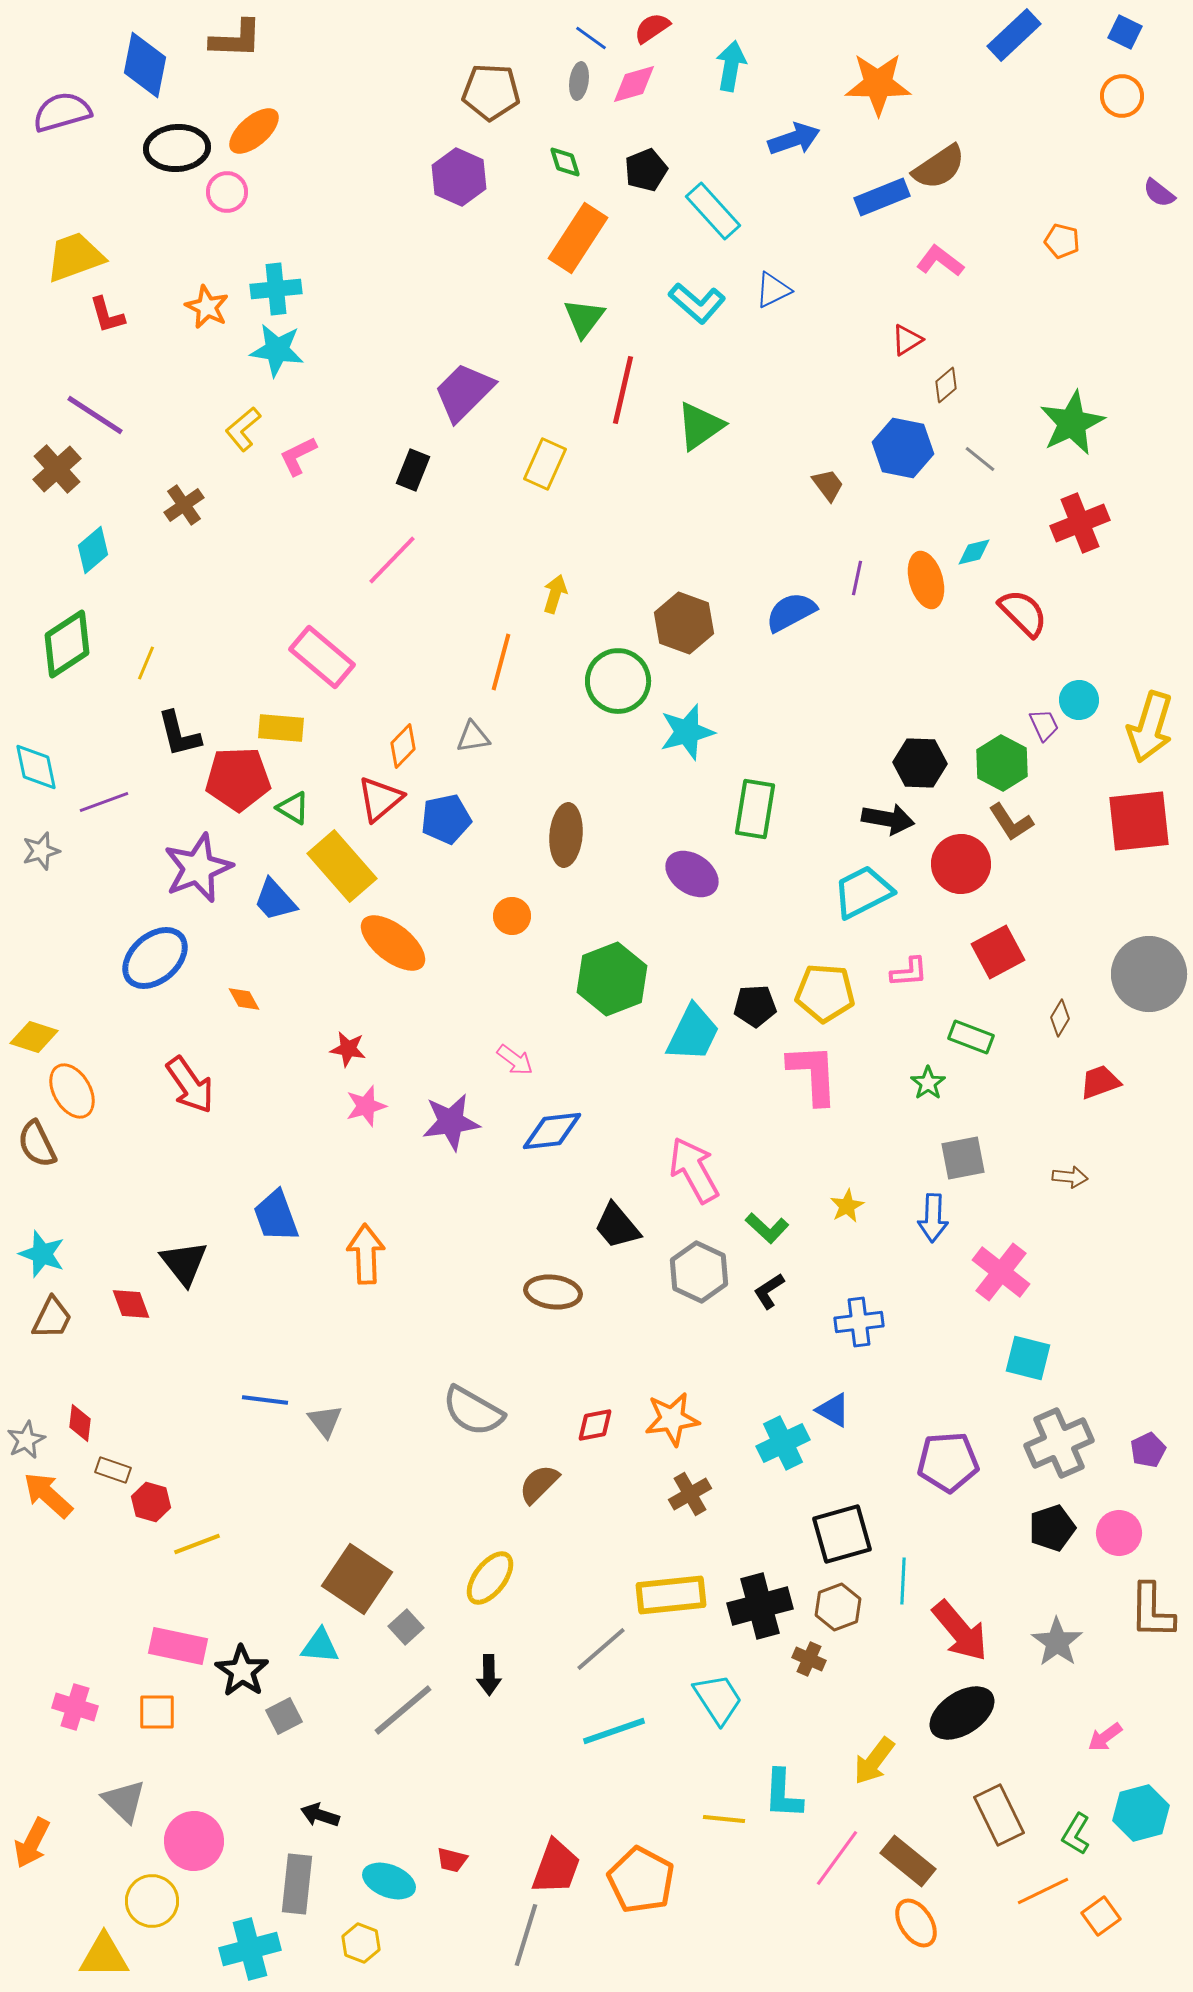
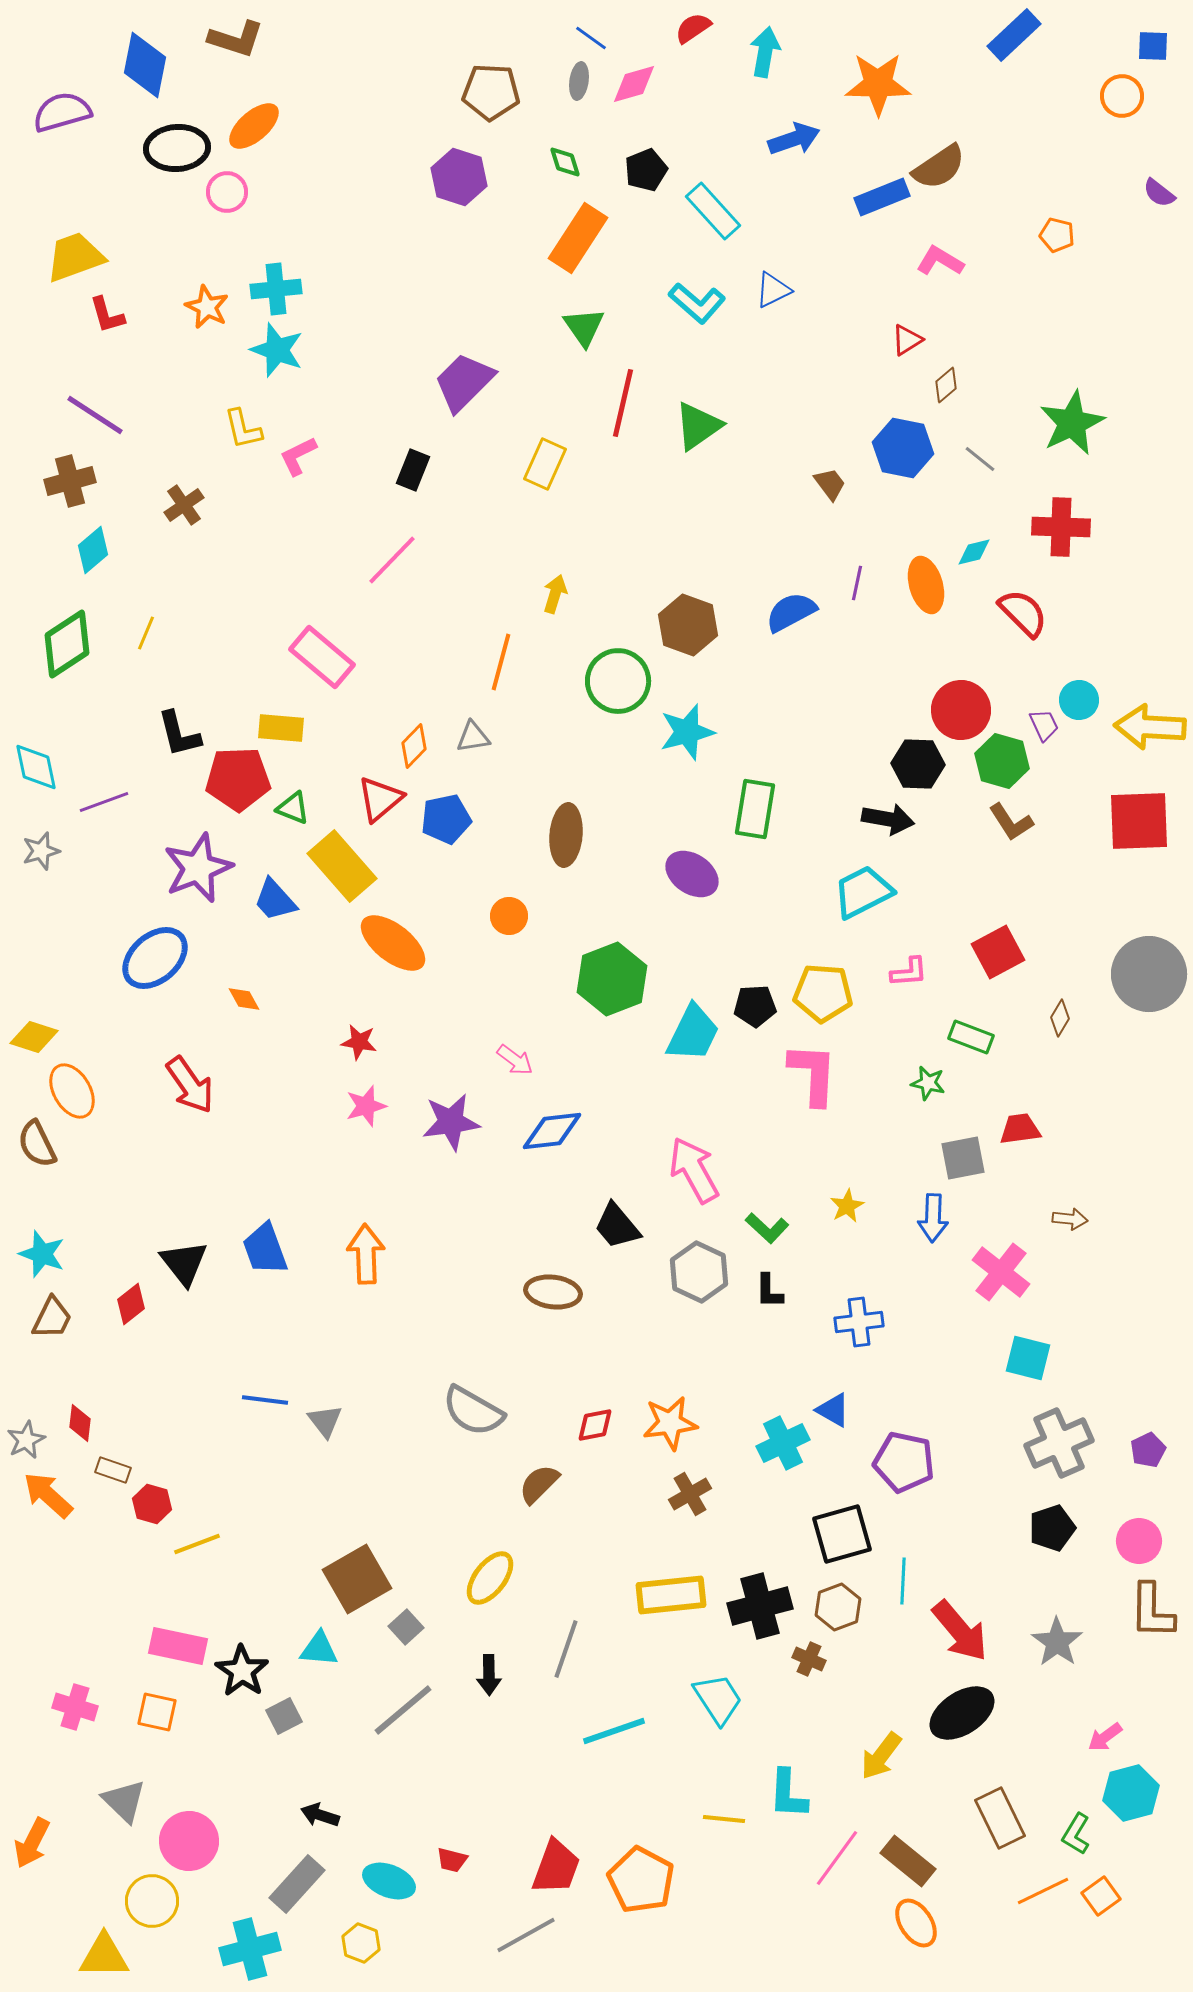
red semicircle at (652, 28): moved 41 px right
blue square at (1125, 32): moved 28 px right, 14 px down; rotated 24 degrees counterclockwise
brown L-shape at (236, 39): rotated 16 degrees clockwise
cyan arrow at (731, 66): moved 34 px right, 14 px up
orange ellipse at (254, 131): moved 5 px up
purple hexagon at (459, 177): rotated 6 degrees counterclockwise
orange pentagon at (1062, 241): moved 5 px left, 6 px up
pink L-shape at (940, 261): rotated 6 degrees counterclockwise
green triangle at (584, 318): moved 9 px down; rotated 12 degrees counterclockwise
cyan star at (277, 350): rotated 12 degrees clockwise
red line at (623, 390): moved 13 px down
purple trapezoid at (464, 392): moved 10 px up
green triangle at (700, 426): moved 2 px left
yellow L-shape at (243, 429): rotated 63 degrees counterclockwise
brown cross at (57, 469): moved 13 px right, 12 px down; rotated 27 degrees clockwise
brown trapezoid at (828, 485): moved 2 px right, 1 px up
red cross at (1080, 523): moved 19 px left, 4 px down; rotated 24 degrees clockwise
purple line at (857, 578): moved 5 px down
orange ellipse at (926, 580): moved 5 px down
brown hexagon at (684, 623): moved 4 px right, 2 px down
yellow line at (146, 663): moved 30 px up
yellow arrow at (1150, 727): rotated 76 degrees clockwise
orange diamond at (403, 746): moved 11 px right
black hexagon at (920, 763): moved 2 px left, 1 px down
green hexagon at (1002, 763): moved 2 px up; rotated 12 degrees counterclockwise
green triangle at (293, 808): rotated 9 degrees counterclockwise
red square at (1139, 821): rotated 4 degrees clockwise
red circle at (961, 864): moved 154 px up
orange circle at (512, 916): moved 3 px left
yellow pentagon at (825, 993): moved 2 px left
red star at (348, 1049): moved 11 px right, 7 px up
pink L-shape at (813, 1074): rotated 6 degrees clockwise
red trapezoid at (1100, 1082): moved 80 px left, 47 px down; rotated 12 degrees clockwise
green star at (928, 1083): rotated 24 degrees counterclockwise
brown arrow at (1070, 1177): moved 42 px down
blue trapezoid at (276, 1216): moved 11 px left, 33 px down
black L-shape at (769, 1291): rotated 57 degrees counterclockwise
red diamond at (131, 1304): rotated 72 degrees clockwise
orange star at (672, 1419): moved 2 px left, 4 px down
purple pentagon at (948, 1462): moved 44 px left; rotated 16 degrees clockwise
red hexagon at (151, 1502): moved 1 px right, 2 px down
pink circle at (1119, 1533): moved 20 px right, 8 px down
brown square at (357, 1579): rotated 26 degrees clockwise
cyan triangle at (320, 1646): moved 1 px left, 3 px down
gray line at (601, 1649): moved 35 px left; rotated 30 degrees counterclockwise
orange square at (157, 1712): rotated 12 degrees clockwise
yellow arrow at (874, 1761): moved 7 px right, 5 px up
cyan L-shape at (783, 1794): moved 5 px right
cyan hexagon at (1141, 1813): moved 10 px left, 20 px up
brown rectangle at (999, 1815): moved 1 px right, 3 px down
pink circle at (194, 1841): moved 5 px left
gray rectangle at (297, 1884): rotated 36 degrees clockwise
orange square at (1101, 1916): moved 20 px up
gray line at (526, 1935): rotated 44 degrees clockwise
